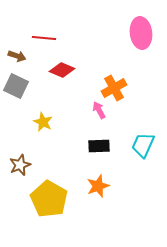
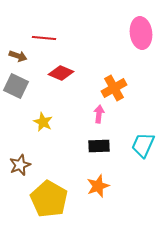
brown arrow: moved 1 px right
red diamond: moved 1 px left, 3 px down
pink arrow: moved 4 px down; rotated 36 degrees clockwise
